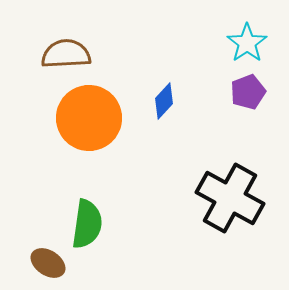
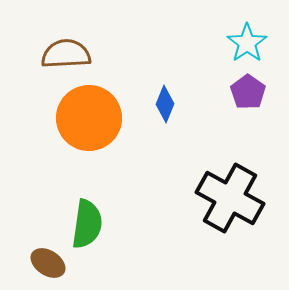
purple pentagon: rotated 16 degrees counterclockwise
blue diamond: moved 1 px right, 3 px down; rotated 21 degrees counterclockwise
